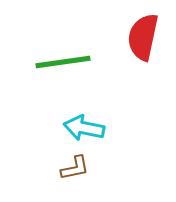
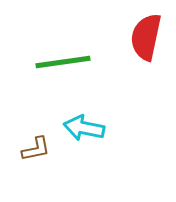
red semicircle: moved 3 px right
brown L-shape: moved 39 px left, 19 px up
